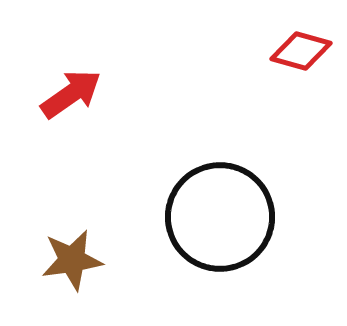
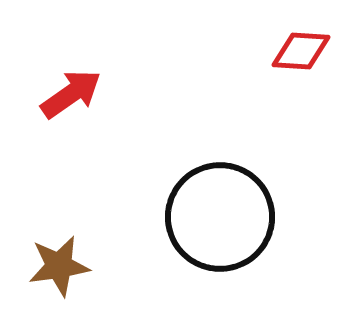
red diamond: rotated 12 degrees counterclockwise
brown star: moved 13 px left, 6 px down
